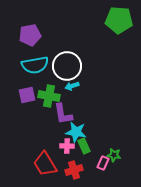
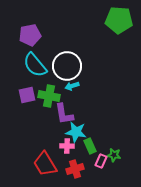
cyan semicircle: rotated 60 degrees clockwise
purple L-shape: moved 1 px right
green rectangle: moved 6 px right
pink rectangle: moved 2 px left, 2 px up
red cross: moved 1 px right, 1 px up
